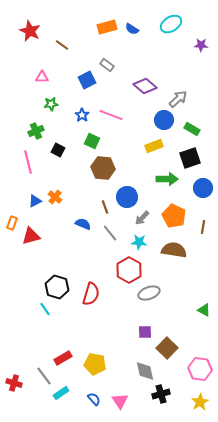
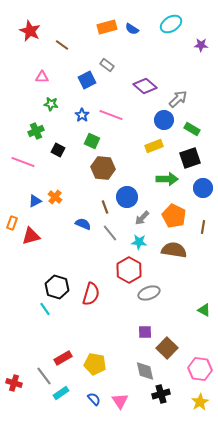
green star at (51, 104): rotated 16 degrees clockwise
pink line at (28, 162): moved 5 px left; rotated 55 degrees counterclockwise
